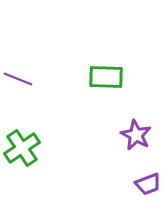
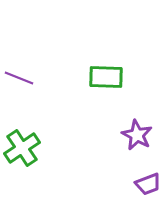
purple line: moved 1 px right, 1 px up
purple star: moved 1 px right
